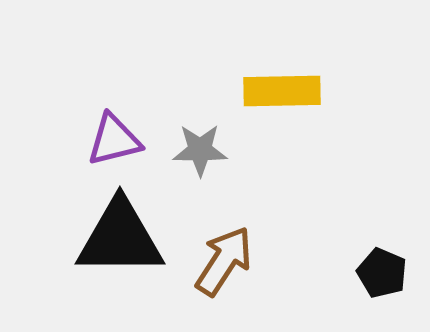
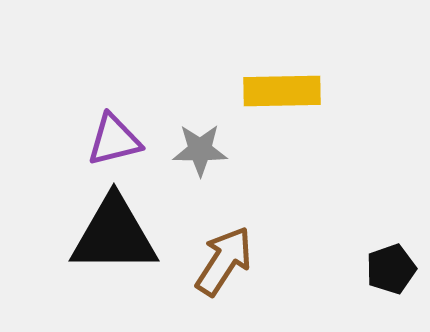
black triangle: moved 6 px left, 3 px up
black pentagon: moved 9 px right, 4 px up; rotated 30 degrees clockwise
